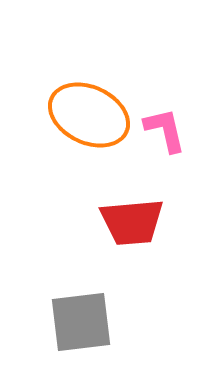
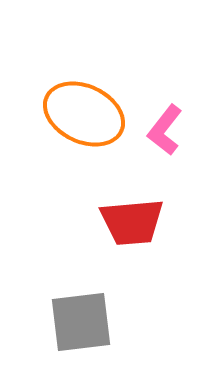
orange ellipse: moved 5 px left, 1 px up
pink L-shape: rotated 129 degrees counterclockwise
